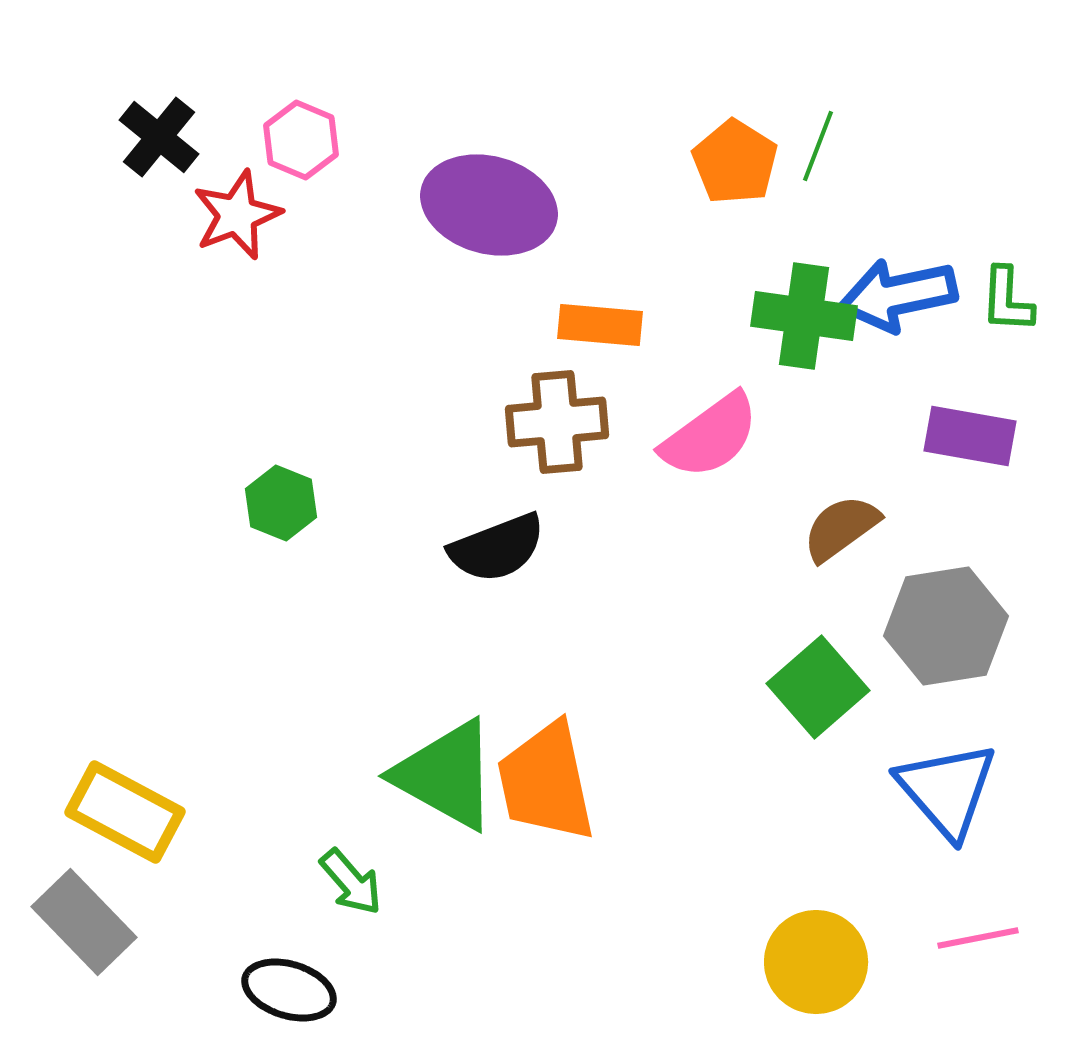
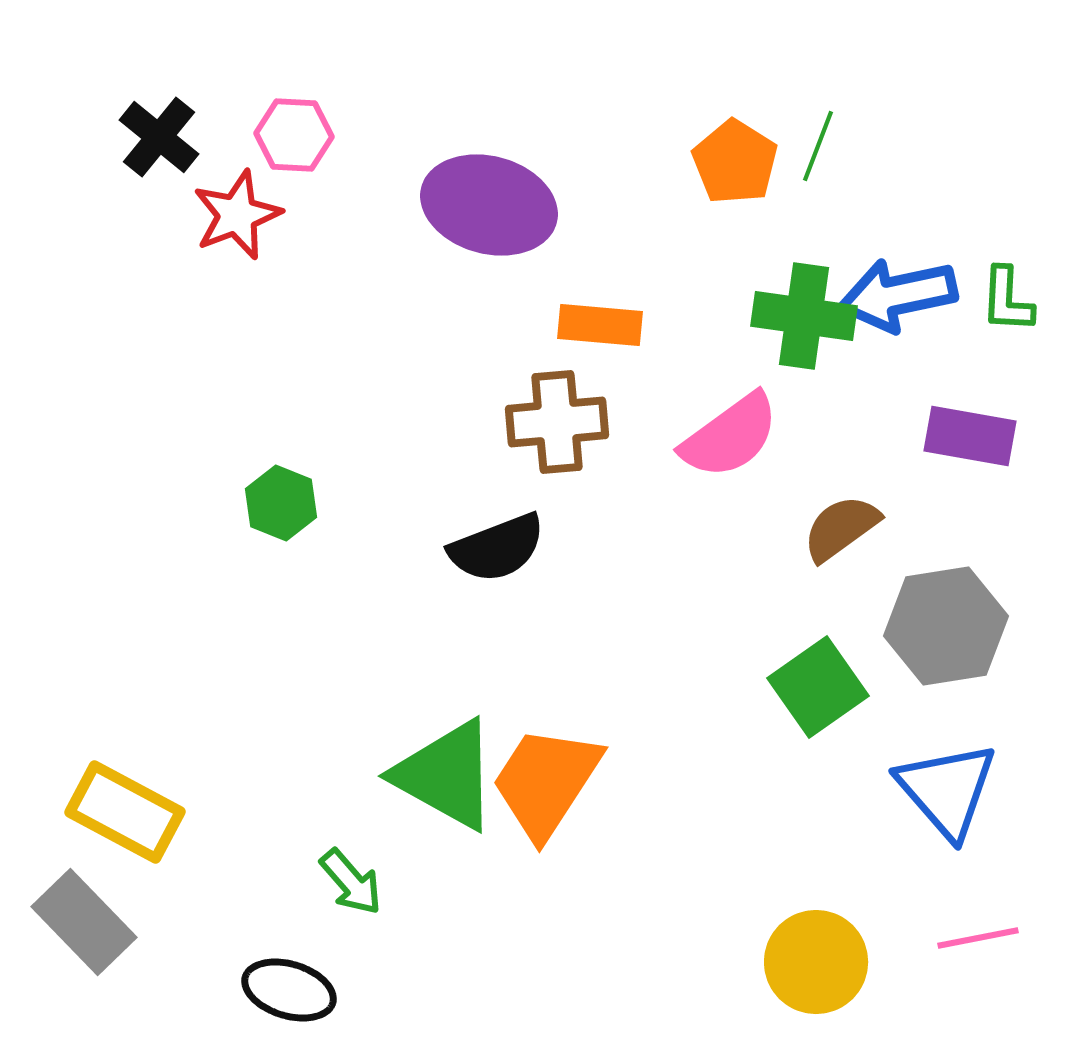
pink hexagon: moved 7 px left, 5 px up; rotated 20 degrees counterclockwise
pink semicircle: moved 20 px right
green square: rotated 6 degrees clockwise
orange trapezoid: rotated 45 degrees clockwise
